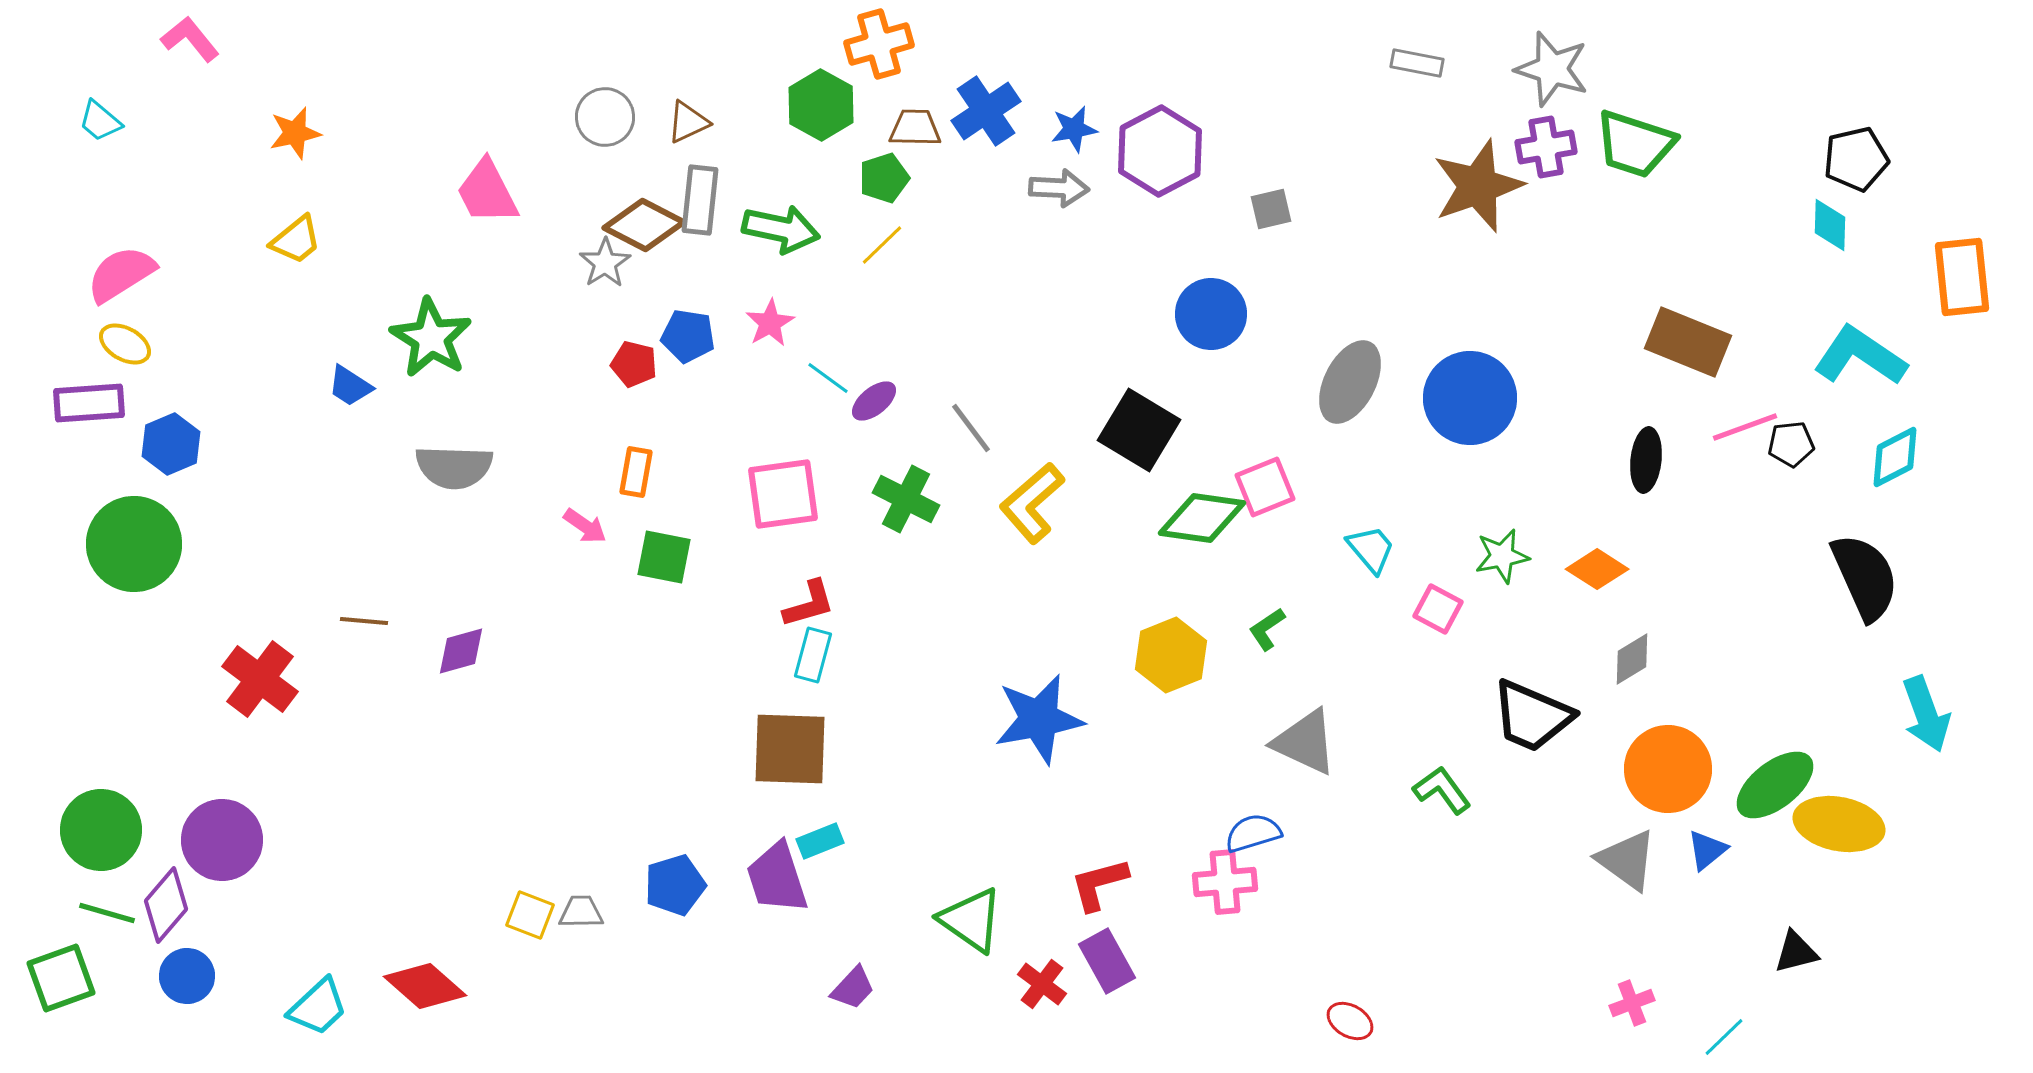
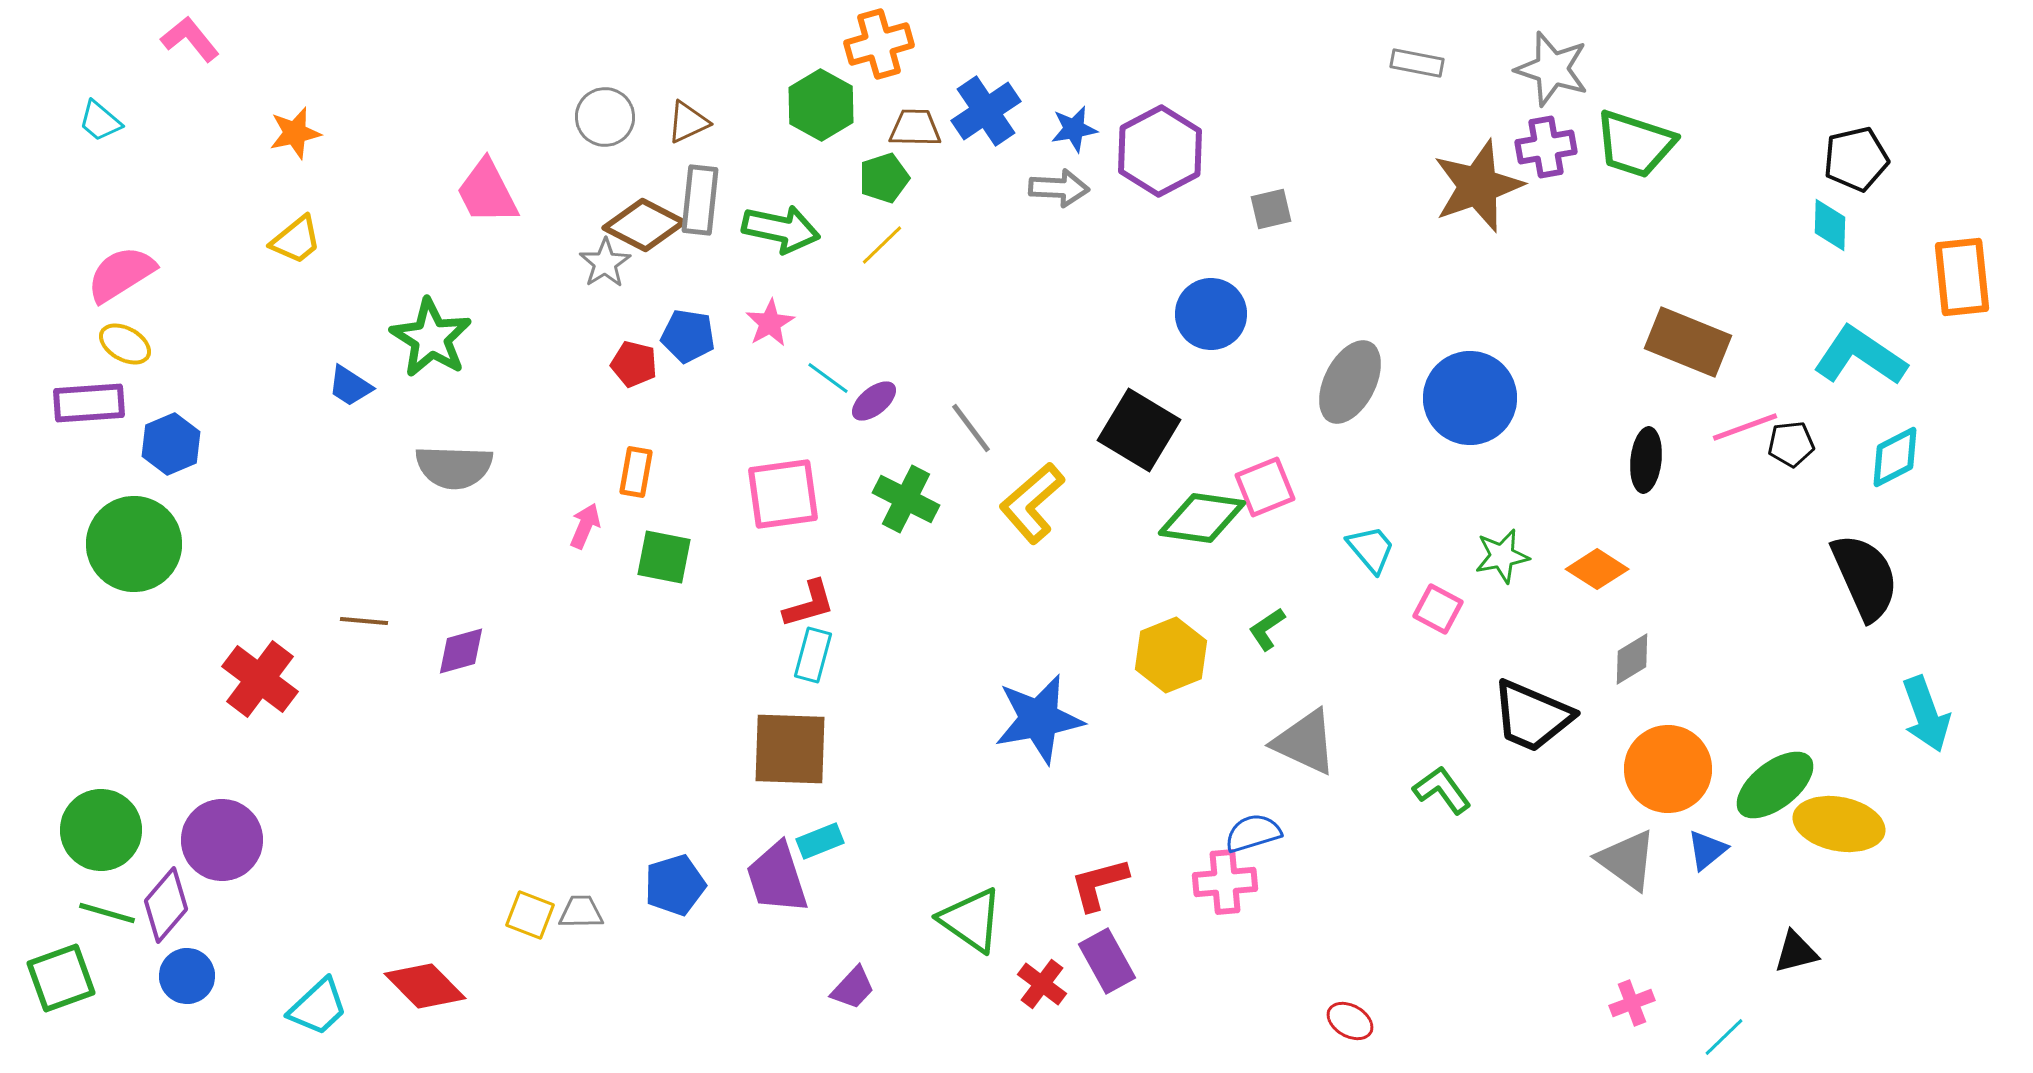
pink arrow at (585, 526): rotated 102 degrees counterclockwise
red diamond at (425, 986): rotated 4 degrees clockwise
